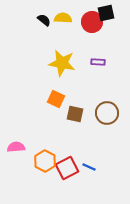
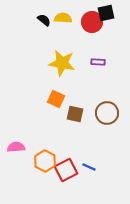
red square: moved 1 px left, 2 px down
